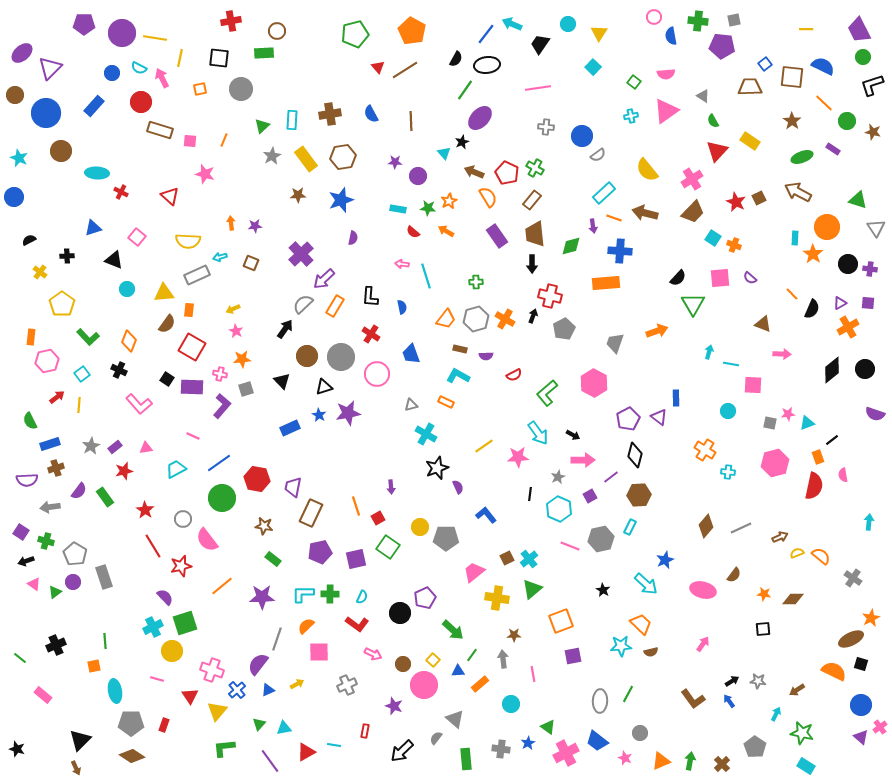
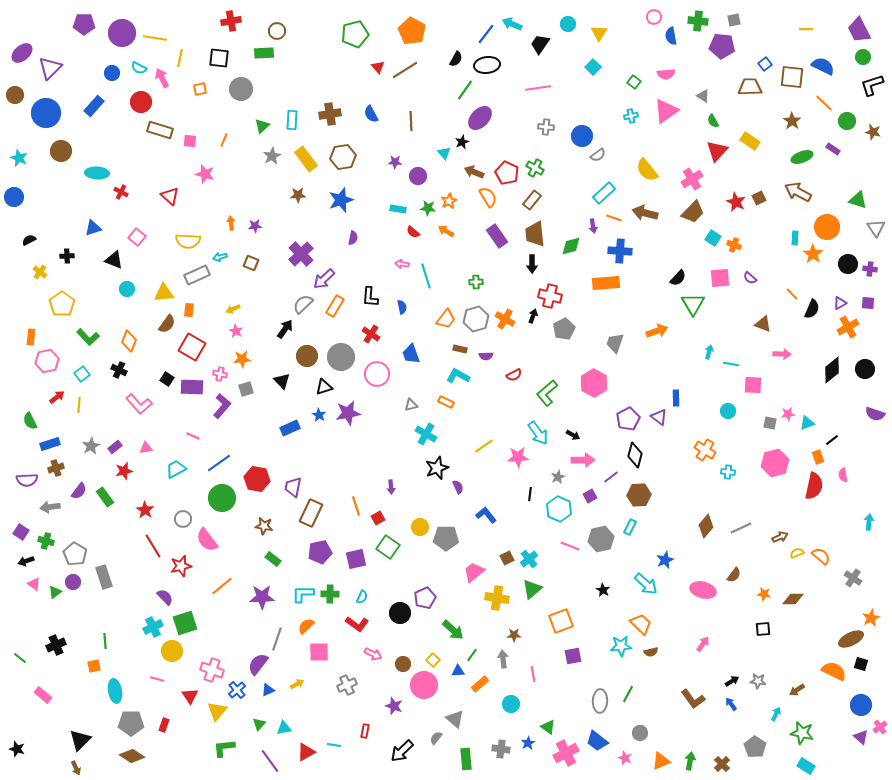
blue arrow at (729, 701): moved 2 px right, 3 px down
